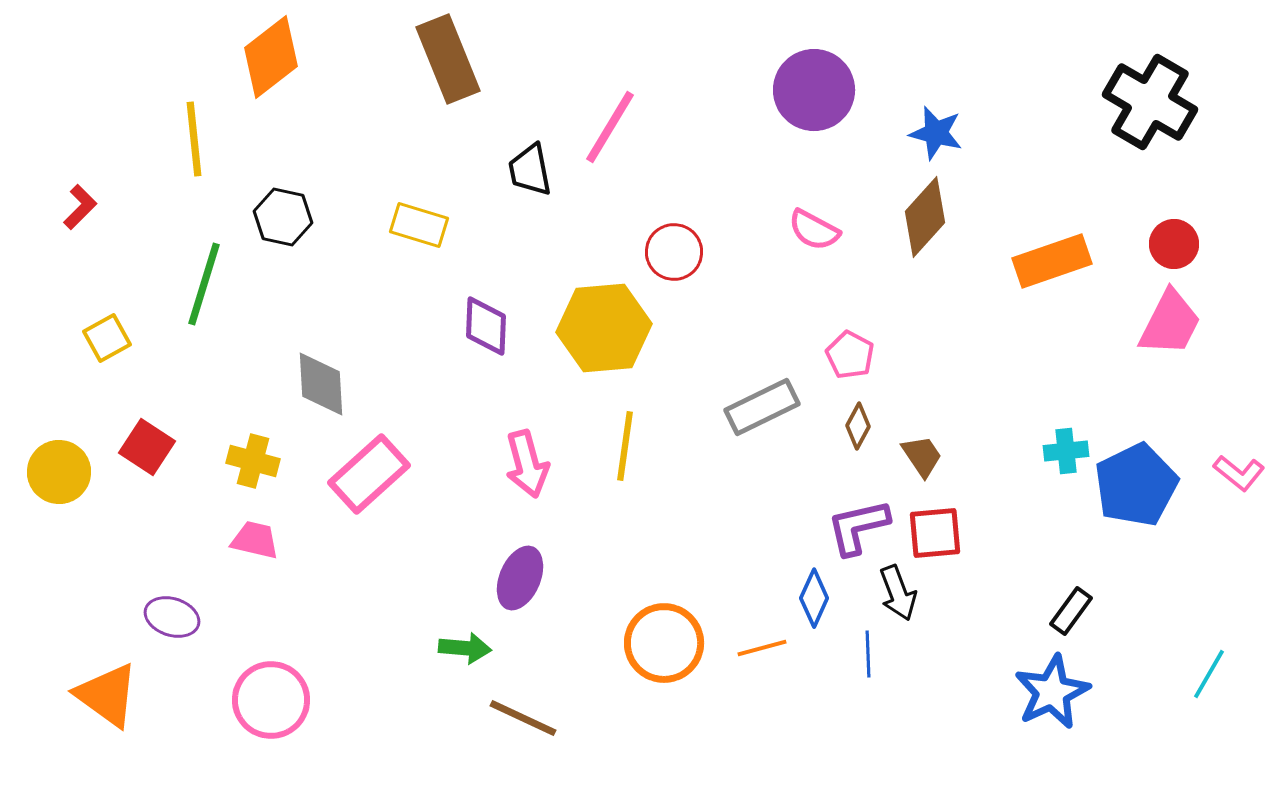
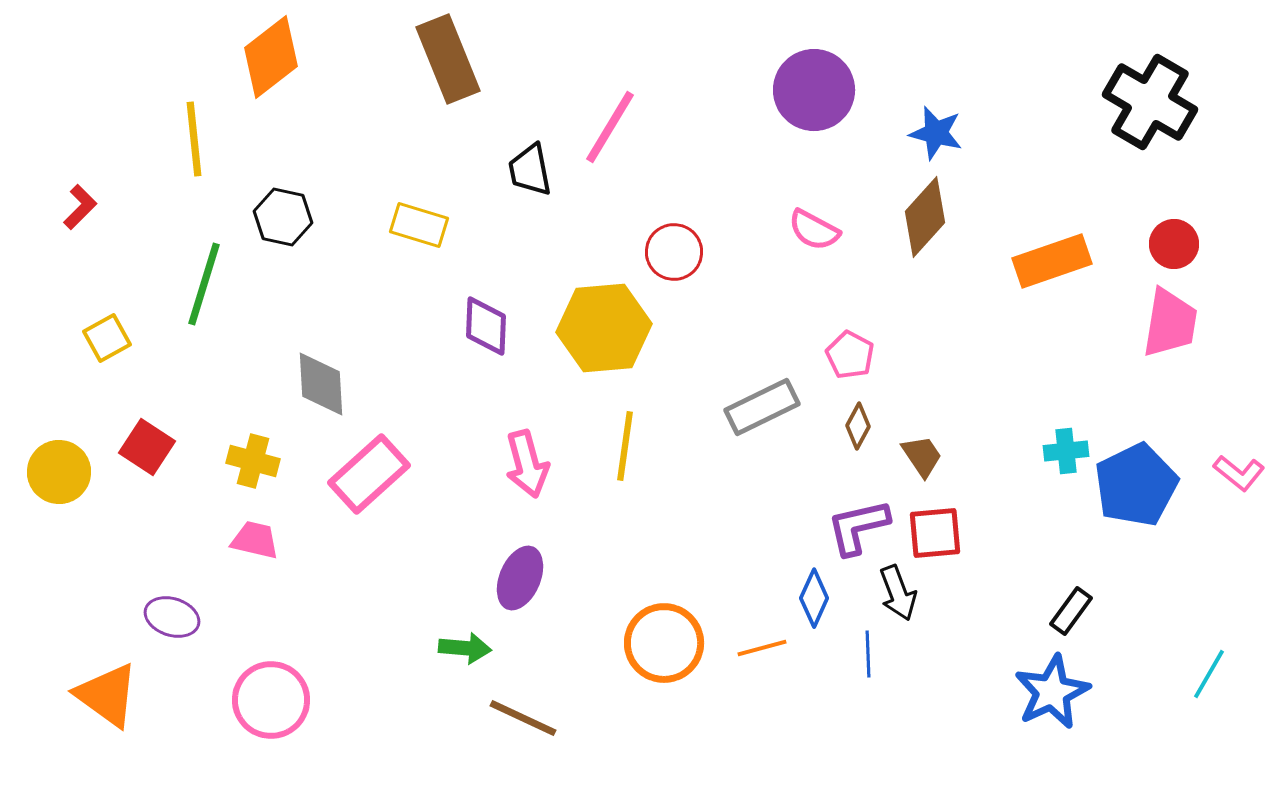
pink trapezoid at (1170, 323): rotated 18 degrees counterclockwise
